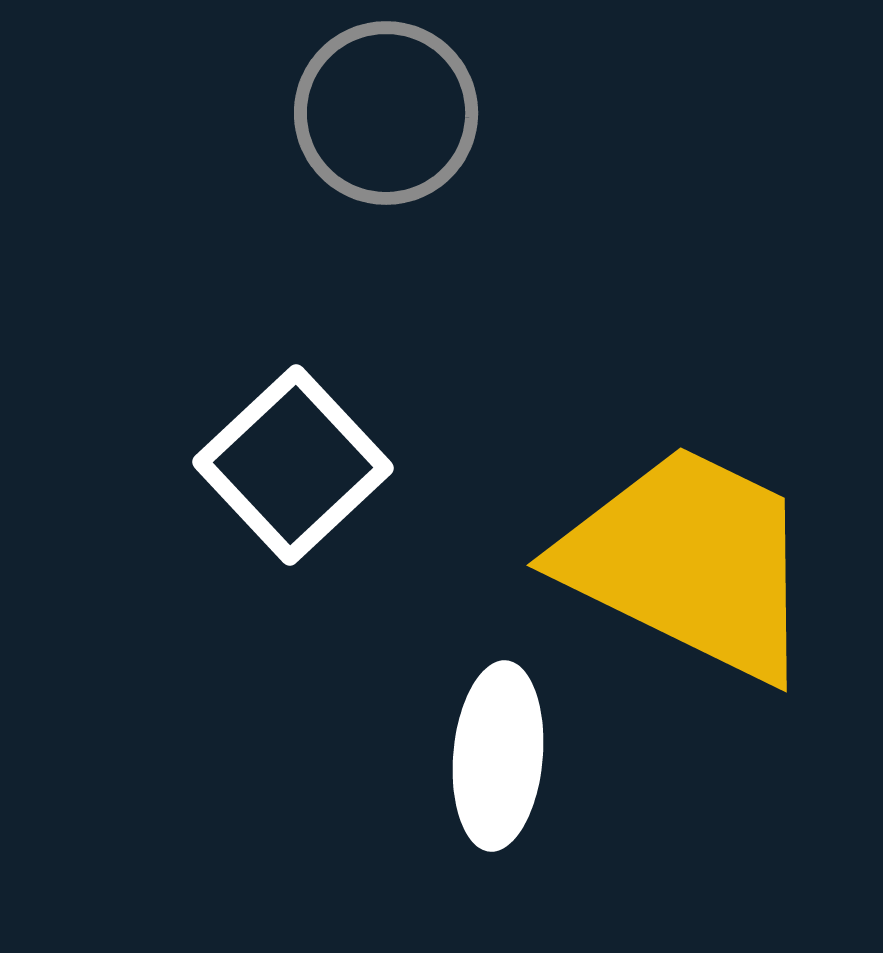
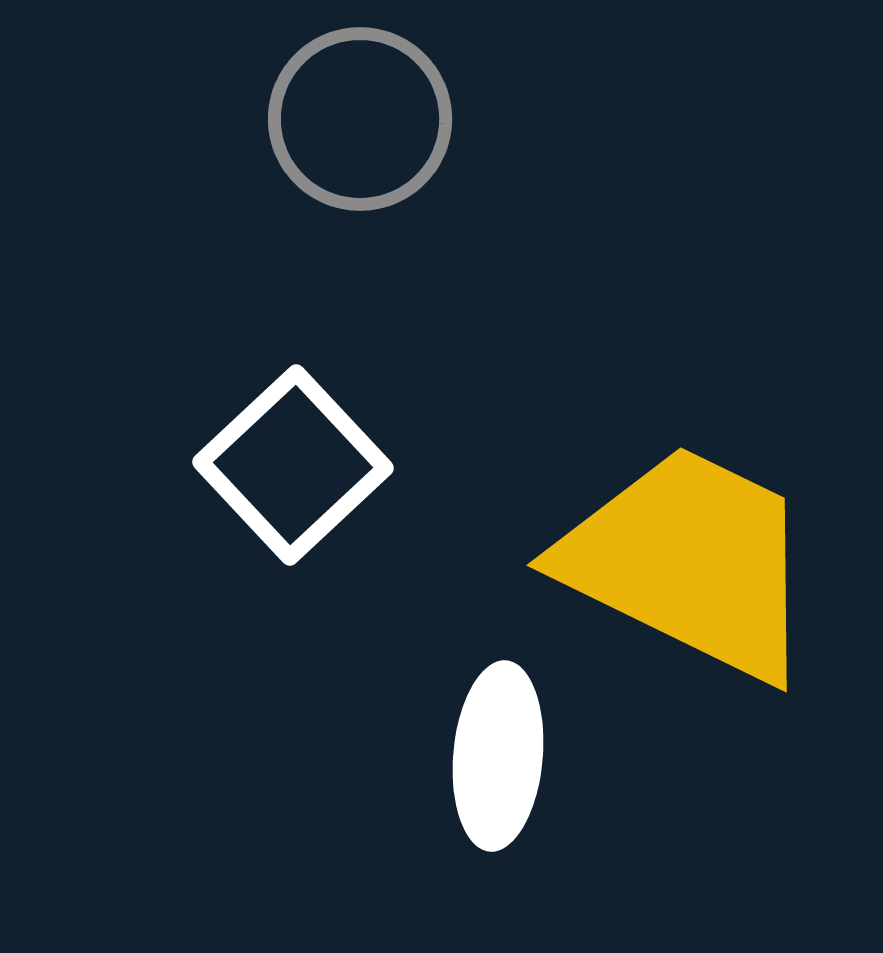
gray circle: moved 26 px left, 6 px down
